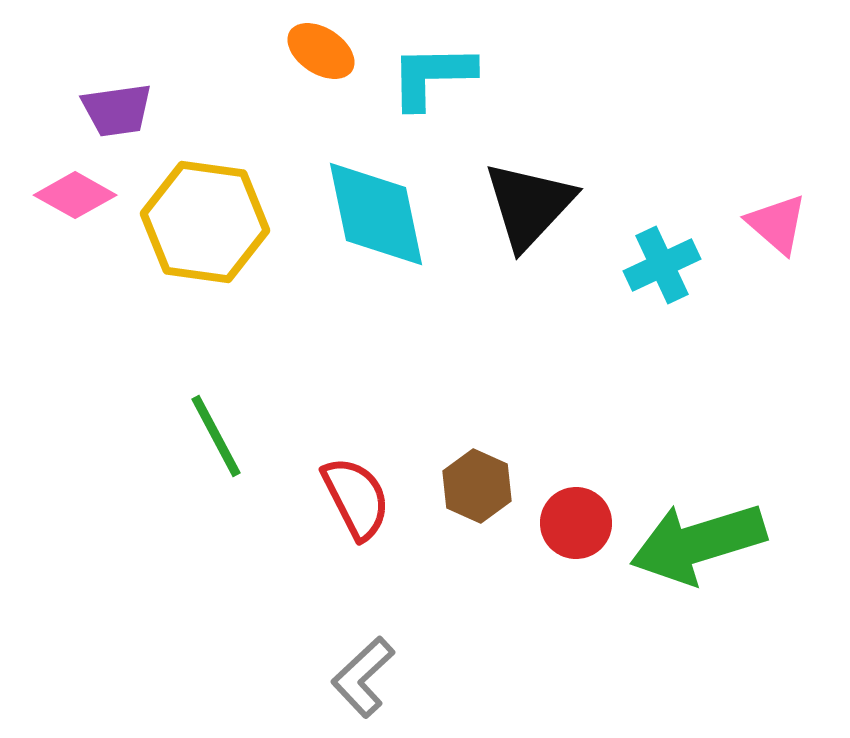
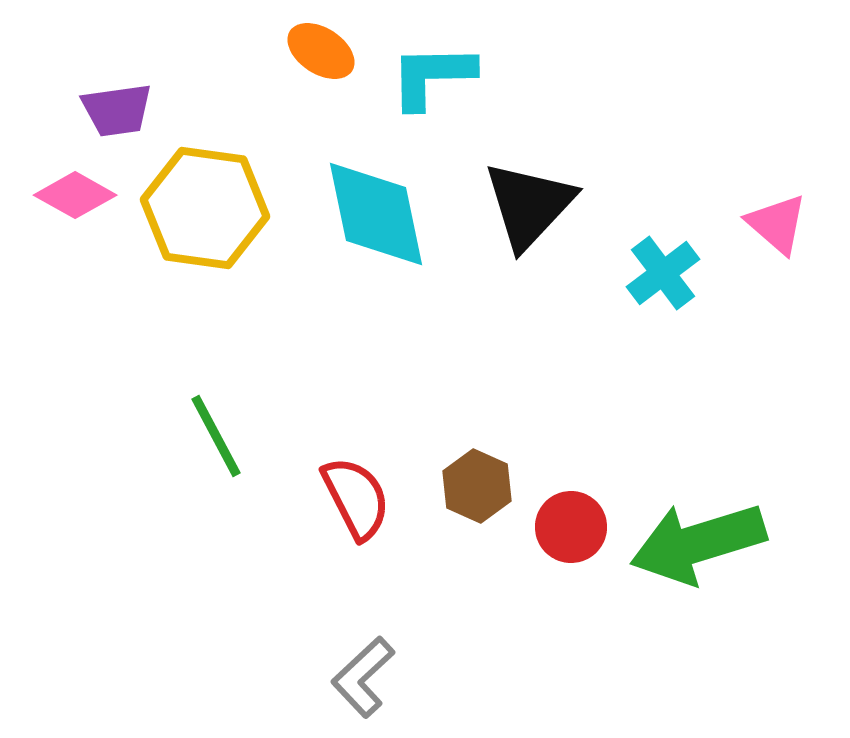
yellow hexagon: moved 14 px up
cyan cross: moved 1 px right, 8 px down; rotated 12 degrees counterclockwise
red circle: moved 5 px left, 4 px down
